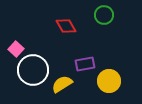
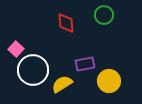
red diamond: moved 3 px up; rotated 25 degrees clockwise
